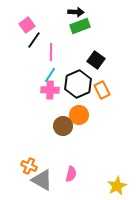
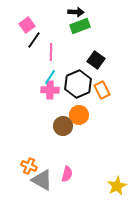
cyan line: moved 2 px down
pink semicircle: moved 4 px left
